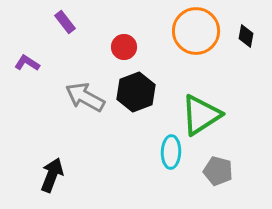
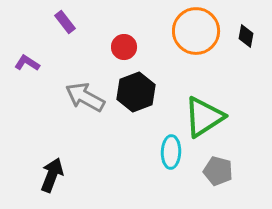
green triangle: moved 3 px right, 2 px down
